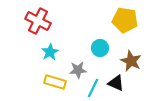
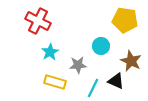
cyan circle: moved 1 px right, 2 px up
gray star: moved 5 px up
black triangle: moved 2 px up
